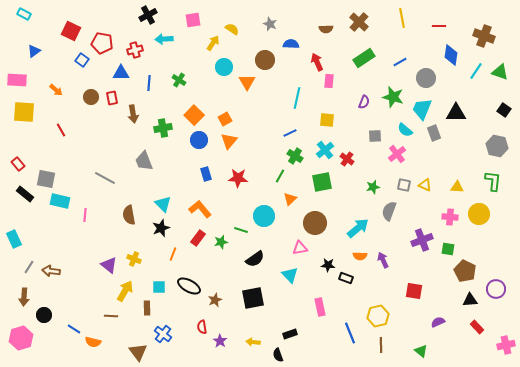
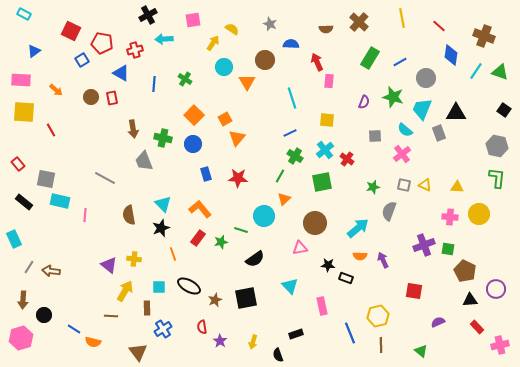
red line at (439, 26): rotated 40 degrees clockwise
green rectangle at (364, 58): moved 6 px right; rotated 25 degrees counterclockwise
blue square at (82, 60): rotated 24 degrees clockwise
blue triangle at (121, 73): rotated 30 degrees clockwise
pink rectangle at (17, 80): moved 4 px right
green cross at (179, 80): moved 6 px right, 1 px up
blue line at (149, 83): moved 5 px right, 1 px down
cyan line at (297, 98): moved 5 px left; rotated 30 degrees counterclockwise
brown arrow at (133, 114): moved 15 px down
green cross at (163, 128): moved 10 px down; rotated 24 degrees clockwise
red line at (61, 130): moved 10 px left
gray rectangle at (434, 133): moved 5 px right
blue circle at (199, 140): moved 6 px left, 4 px down
orange triangle at (229, 141): moved 8 px right, 3 px up
pink cross at (397, 154): moved 5 px right
green L-shape at (493, 181): moved 4 px right, 3 px up
black rectangle at (25, 194): moved 1 px left, 8 px down
orange triangle at (290, 199): moved 6 px left
purple cross at (422, 240): moved 2 px right, 5 px down
orange line at (173, 254): rotated 40 degrees counterclockwise
yellow cross at (134, 259): rotated 16 degrees counterclockwise
cyan triangle at (290, 275): moved 11 px down
brown arrow at (24, 297): moved 1 px left, 3 px down
black square at (253, 298): moved 7 px left
pink rectangle at (320, 307): moved 2 px right, 1 px up
blue cross at (163, 334): moved 5 px up; rotated 18 degrees clockwise
black rectangle at (290, 334): moved 6 px right
yellow arrow at (253, 342): rotated 80 degrees counterclockwise
pink cross at (506, 345): moved 6 px left
